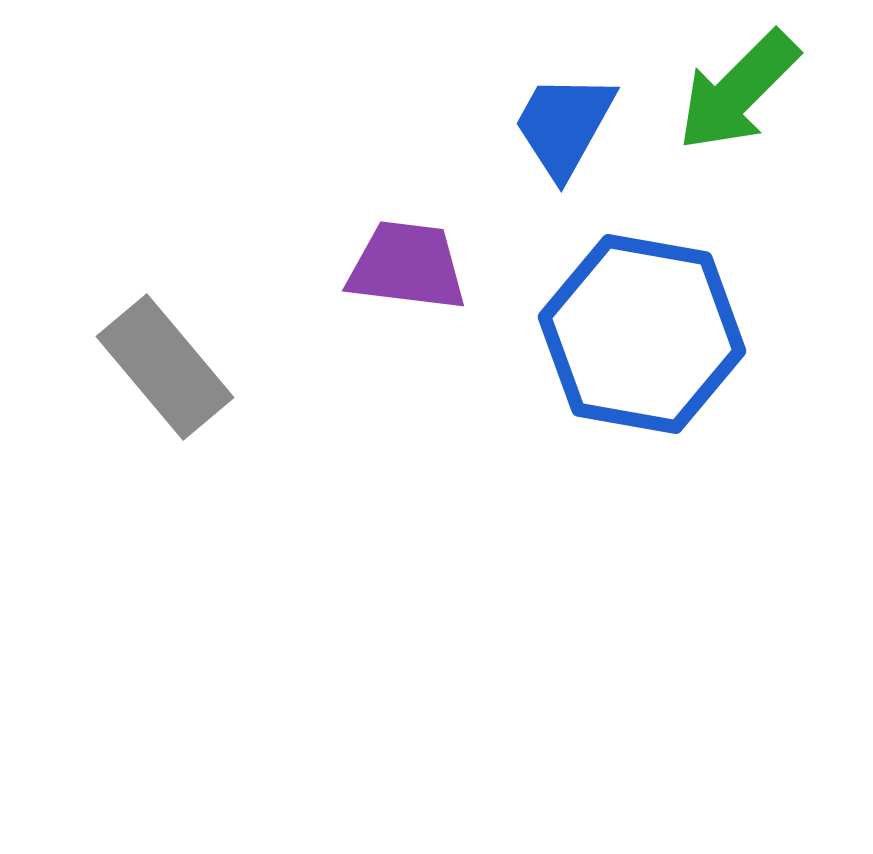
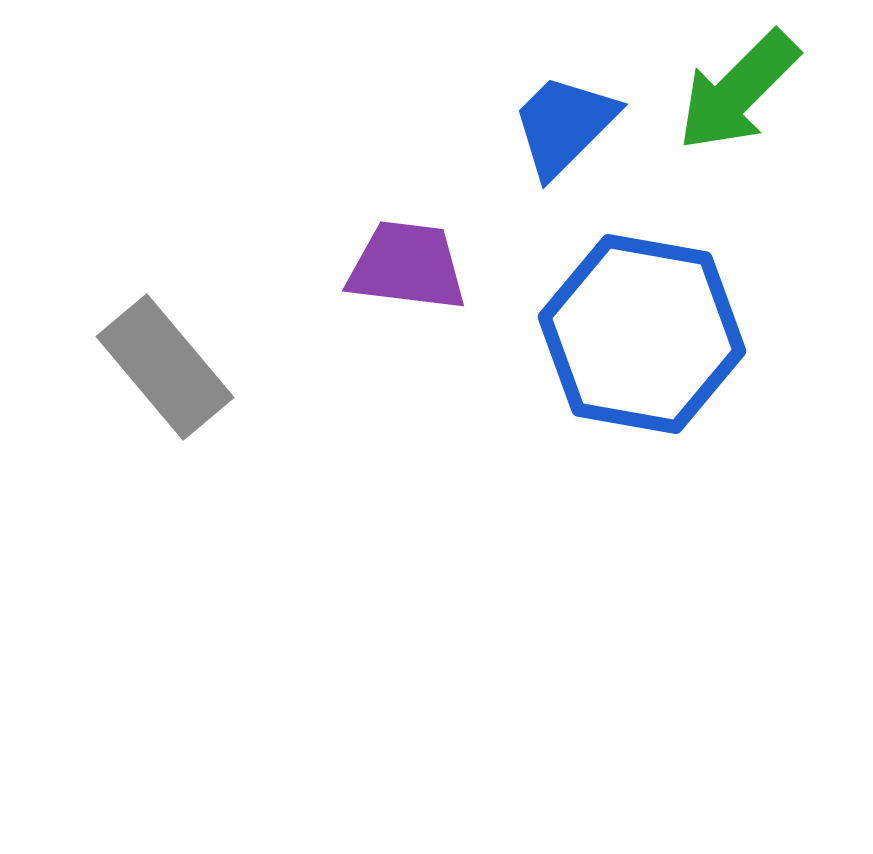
blue trapezoid: rotated 16 degrees clockwise
